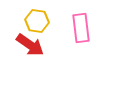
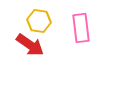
yellow hexagon: moved 2 px right
